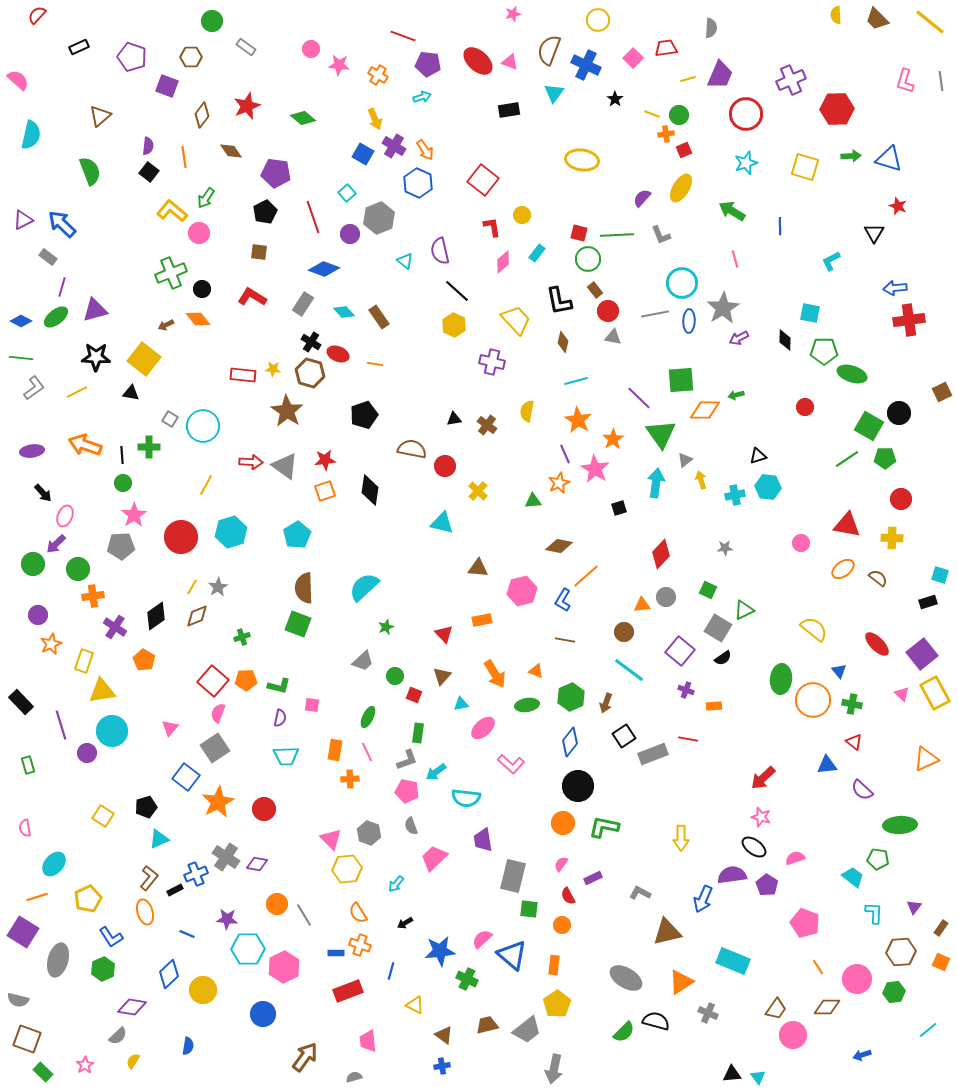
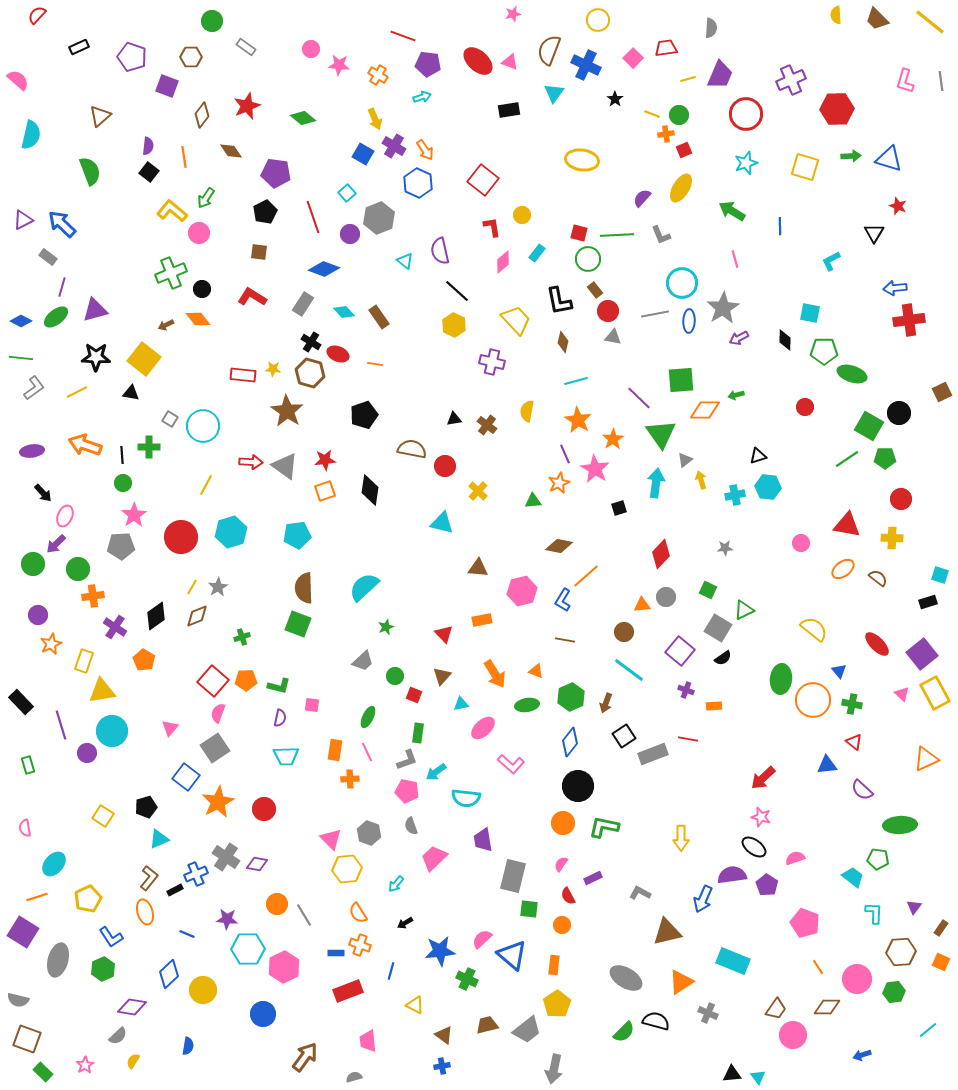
cyan pentagon at (297, 535): rotated 24 degrees clockwise
